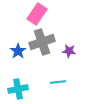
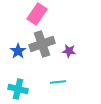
gray cross: moved 2 px down
cyan cross: rotated 24 degrees clockwise
